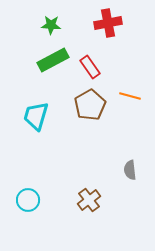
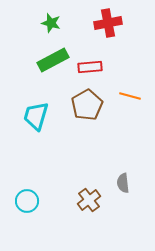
green star: moved 2 px up; rotated 12 degrees clockwise
red rectangle: rotated 60 degrees counterclockwise
brown pentagon: moved 3 px left
gray semicircle: moved 7 px left, 13 px down
cyan circle: moved 1 px left, 1 px down
